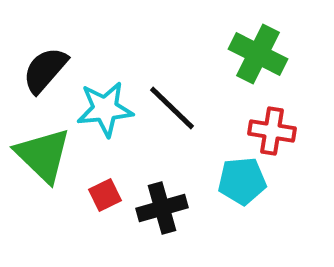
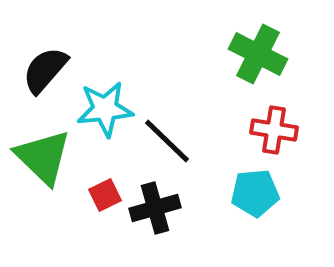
black line: moved 5 px left, 33 px down
red cross: moved 2 px right, 1 px up
green triangle: moved 2 px down
cyan pentagon: moved 13 px right, 12 px down
black cross: moved 7 px left
